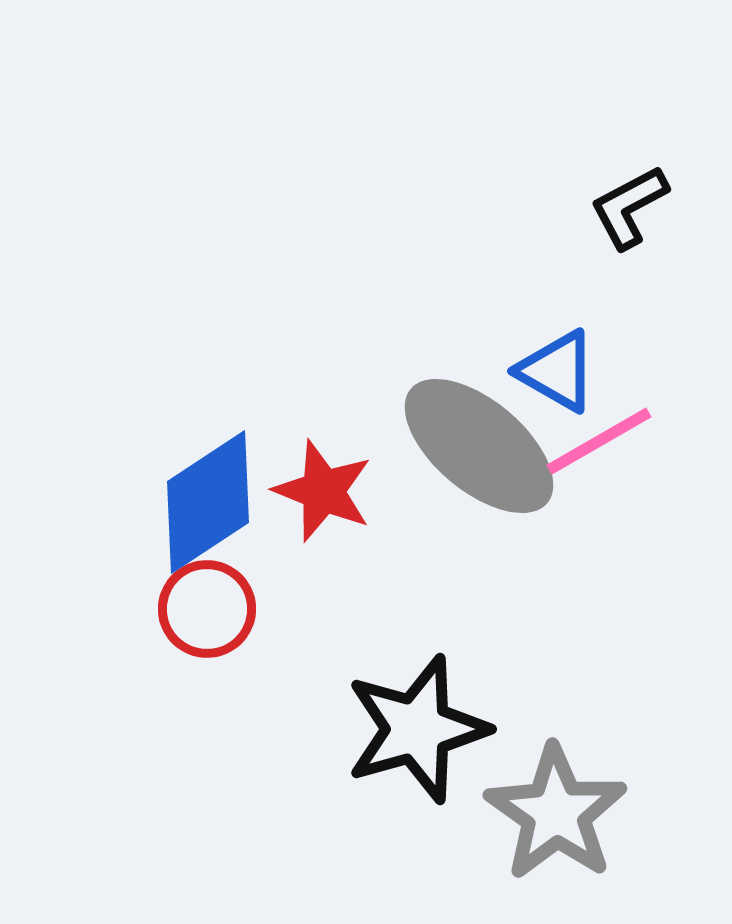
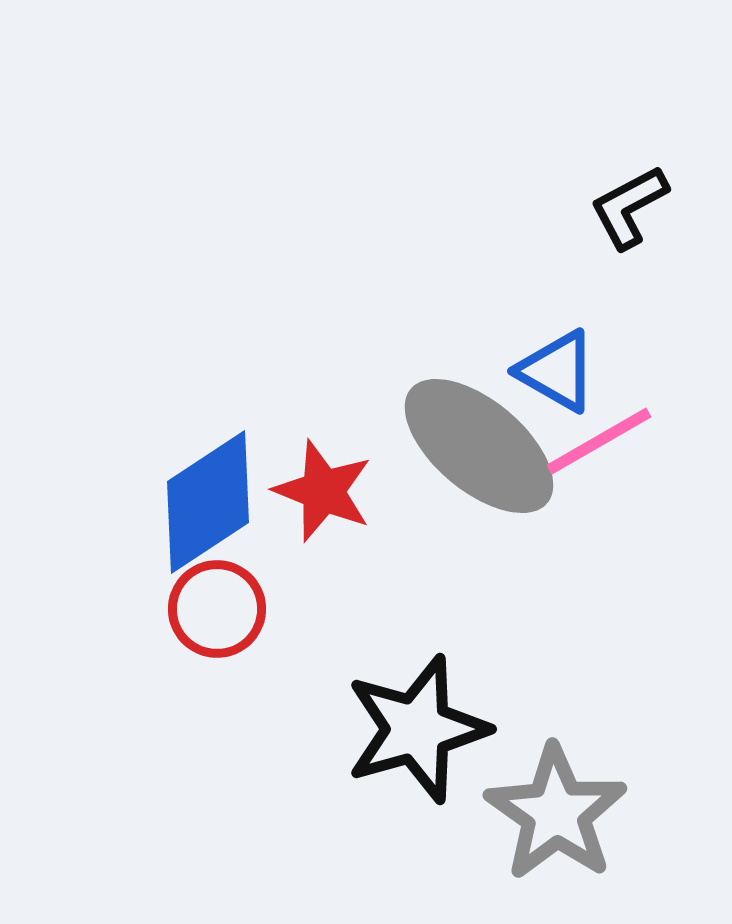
red circle: moved 10 px right
